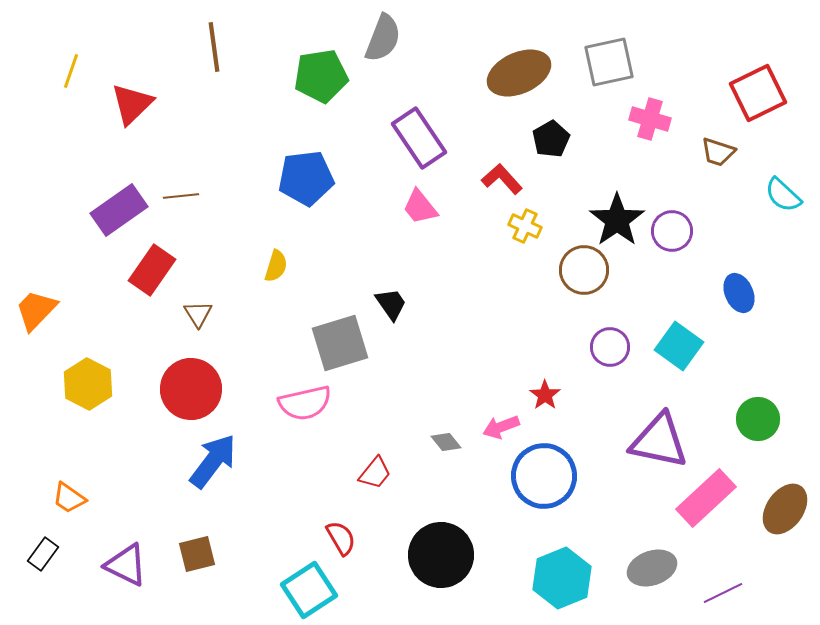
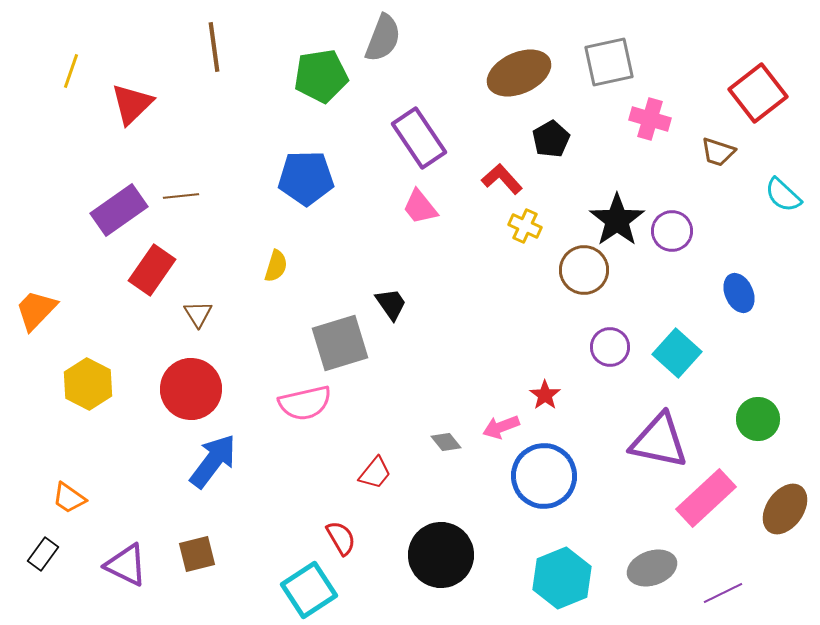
red square at (758, 93): rotated 12 degrees counterclockwise
blue pentagon at (306, 178): rotated 6 degrees clockwise
cyan square at (679, 346): moved 2 px left, 7 px down; rotated 6 degrees clockwise
